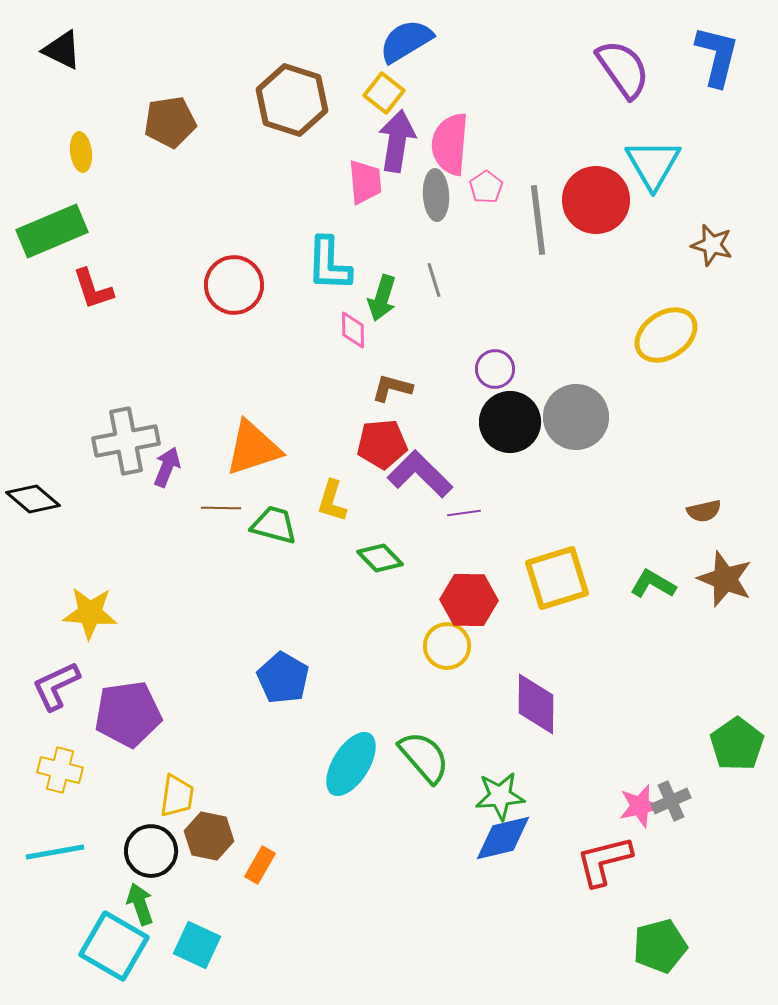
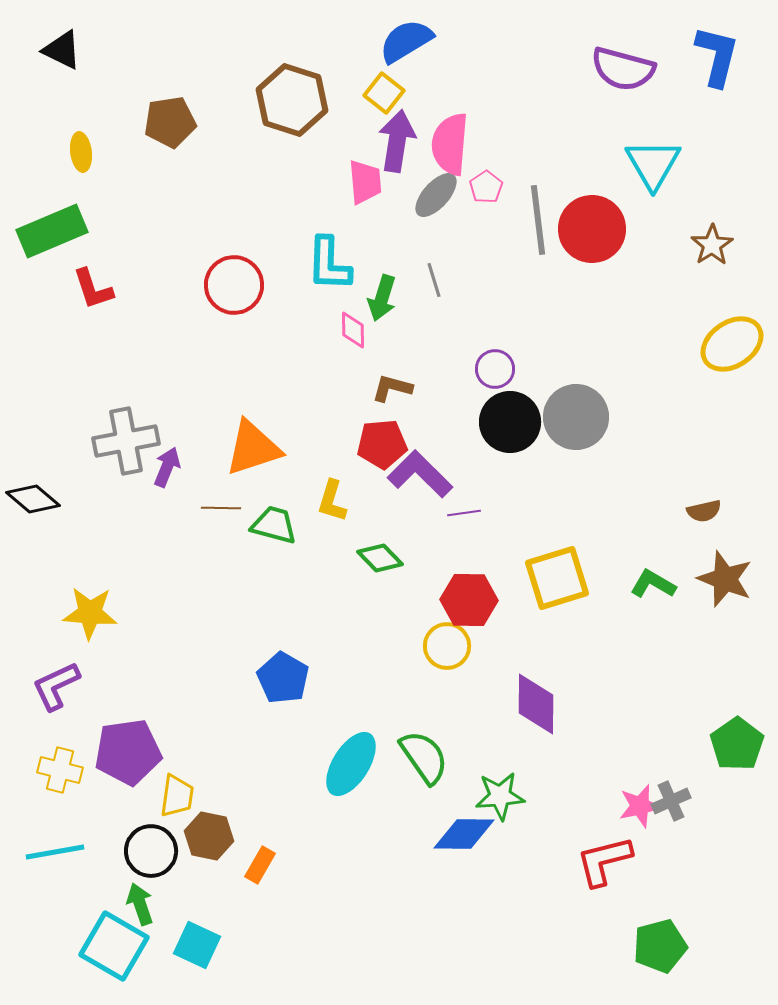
purple semicircle at (623, 69): rotated 140 degrees clockwise
gray ellipse at (436, 195): rotated 45 degrees clockwise
red circle at (596, 200): moved 4 px left, 29 px down
brown star at (712, 245): rotated 24 degrees clockwise
yellow ellipse at (666, 335): moved 66 px right, 9 px down
purple pentagon at (128, 714): moved 38 px down
green semicircle at (424, 757): rotated 6 degrees clockwise
blue diamond at (503, 838): moved 39 px left, 4 px up; rotated 14 degrees clockwise
